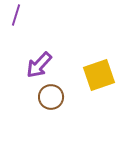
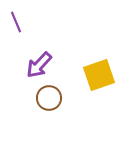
purple line: moved 7 px down; rotated 40 degrees counterclockwise
brown circle: moved 2 px left, 1 px down
